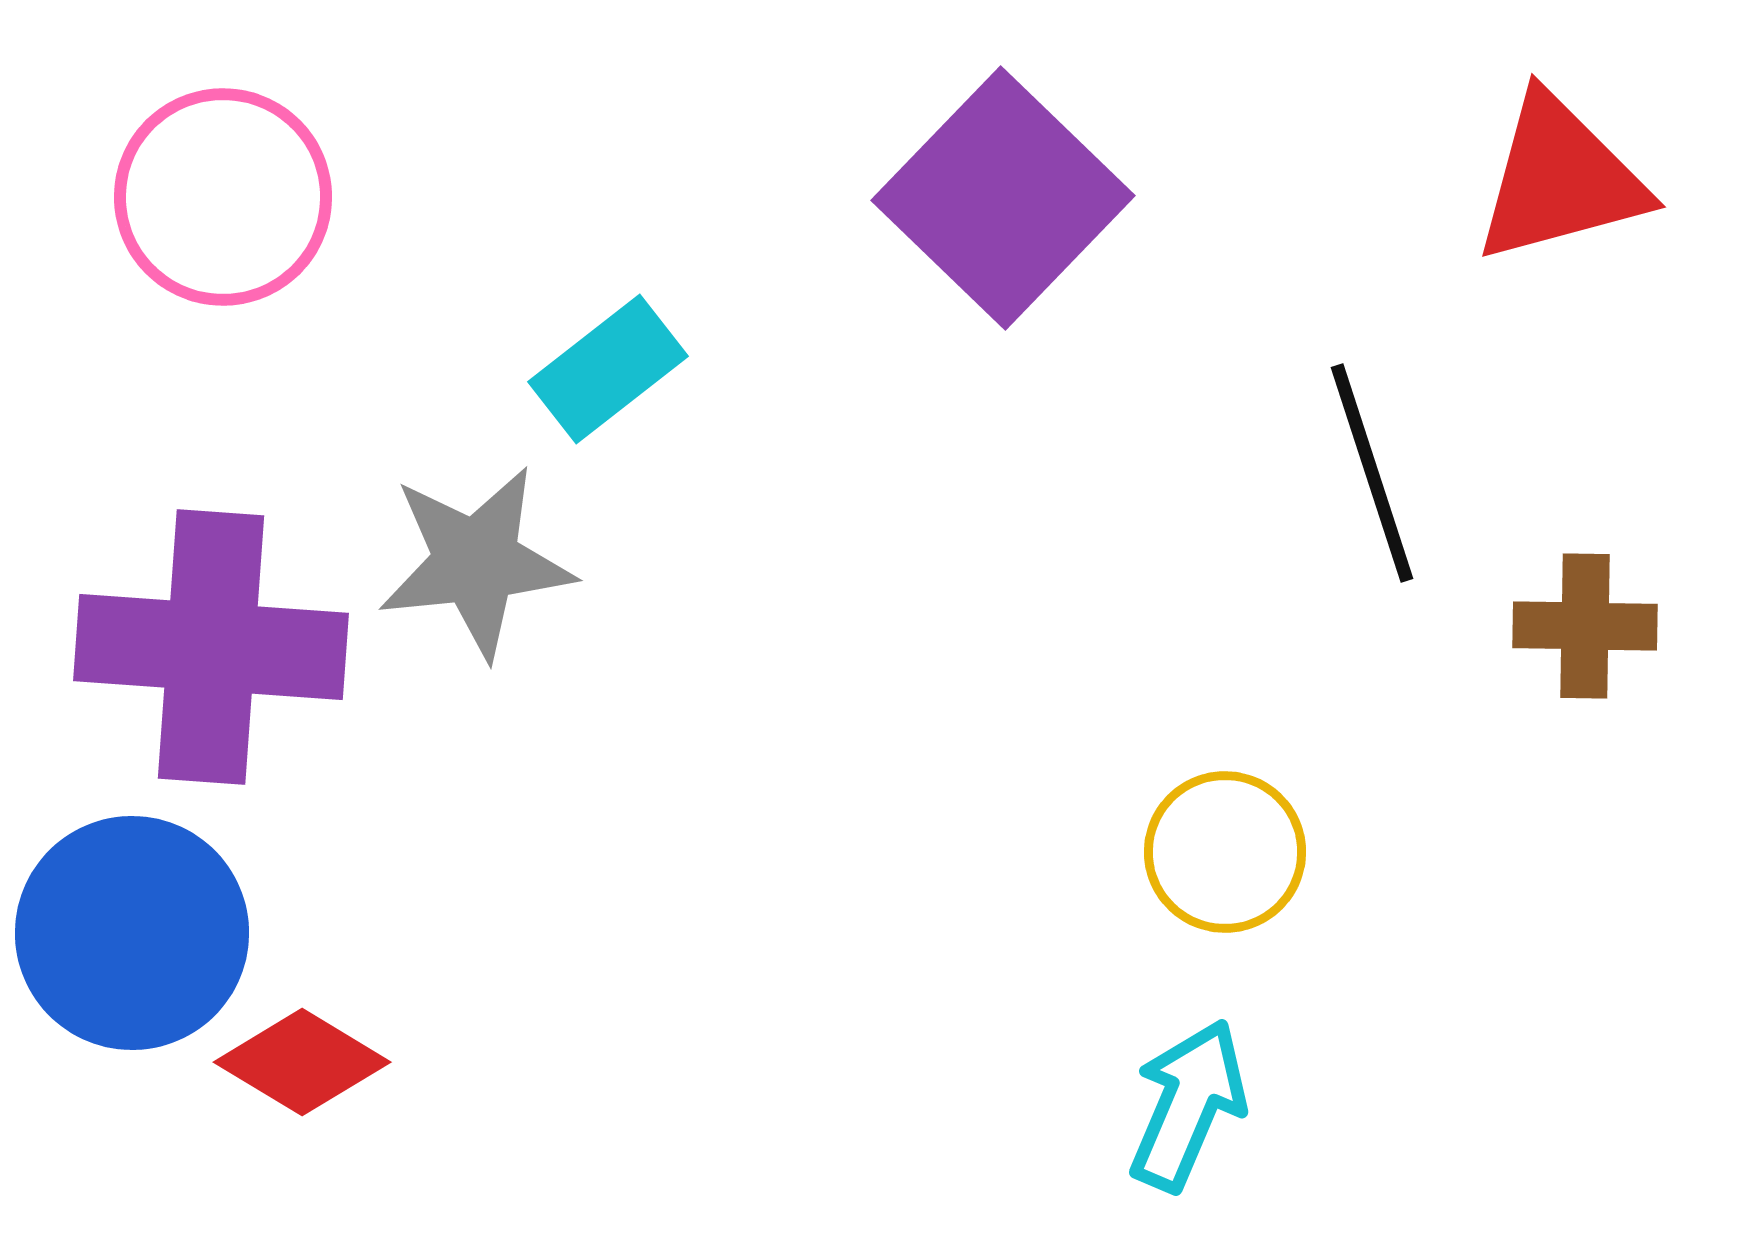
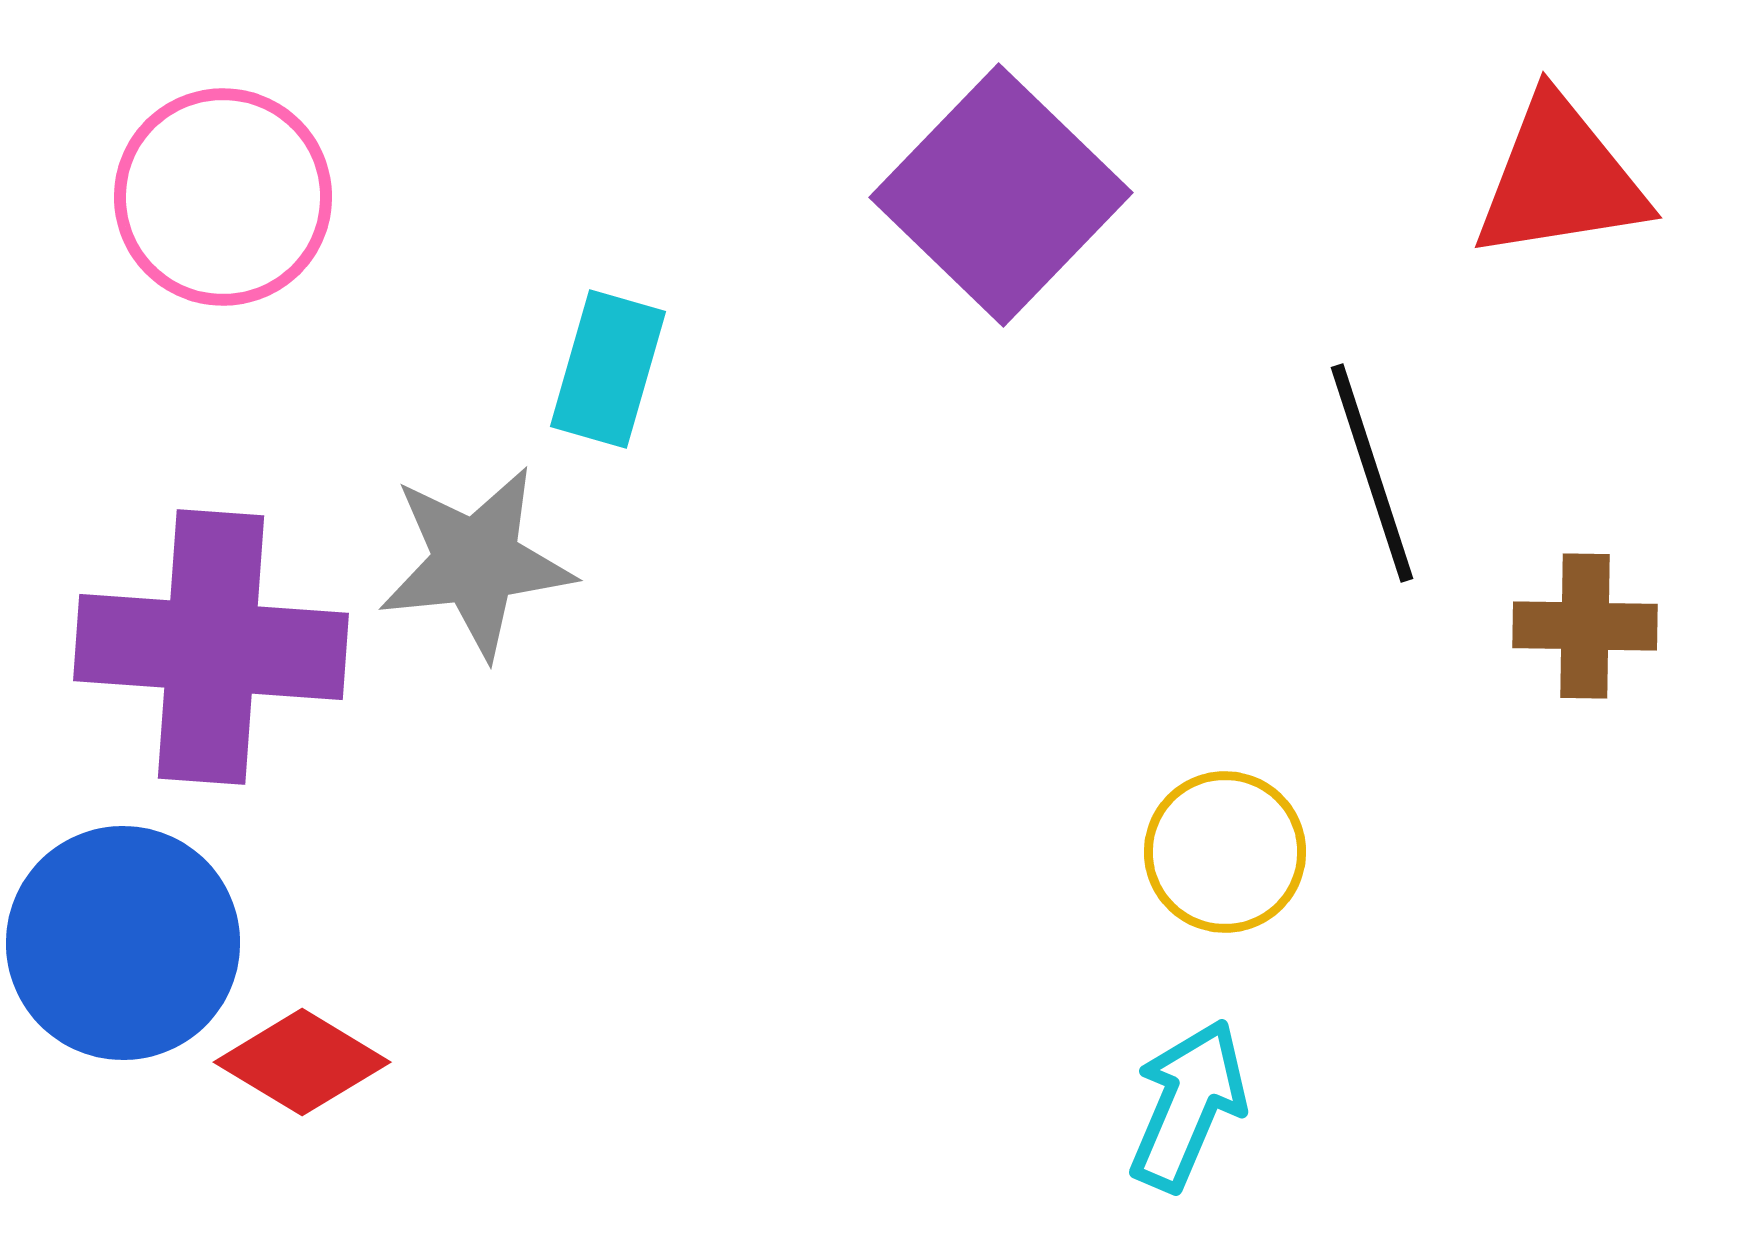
red triangle: rotated 6 degrees clockwise
purple square: moved 2 px left, 3 px up
cyan rectangle: rotated 36 degrees counterclockwise
blue circle: moved 9 px left, 10 px down
